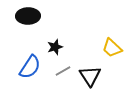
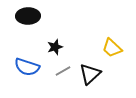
blue semicircle: moved 3 px left; rotated 75 degrees clockwise
black triangle: moved 2 px up; rotated 20 degrees clockwise
